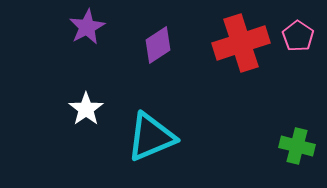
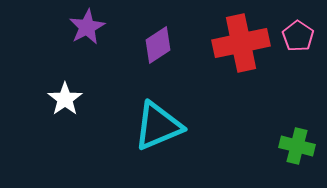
red cross: rotated 6 degrees clockwise
white star: moved 21 px left, 10 px up
cyan triangle: moved 7 px right, 11 px up
